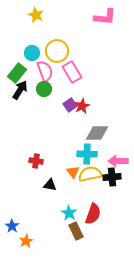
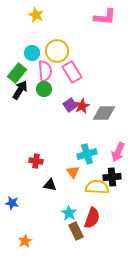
pink semicircle: rotated 15 degrees clockwise
gray diamond: moved 7 px right, 20 px up
cyan cross: rotated 18 degrees counterclockwise
pink arrow: moved 9 px up; rotated 66 degrees counterclockwise
yellow semicircle: moved 7 px right, 13 px down; rotated 15 degrees clockwise
red semicircle: moved 1 px left, 4 px down
blue star: moved 23 px up; rotated 24 degrees counterclockwise
orange star: moved 1 px left
